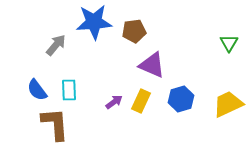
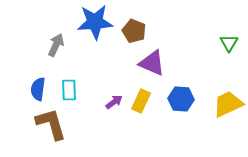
blue star: moved 1 px right
brown pentagon: rotated 30 degrees clockwise
gray arrow: rotated 15 degrees counterclockwise
purple triangle: moved 2 px up
blue semicircle: moved 1 px right, 1 px up; rotated 45 degrees clockwise
blue hexagon: rotated 20 degrees clockwise
brown L-shape: moved 4 px left; rotated 12 degrees counterclockwise
